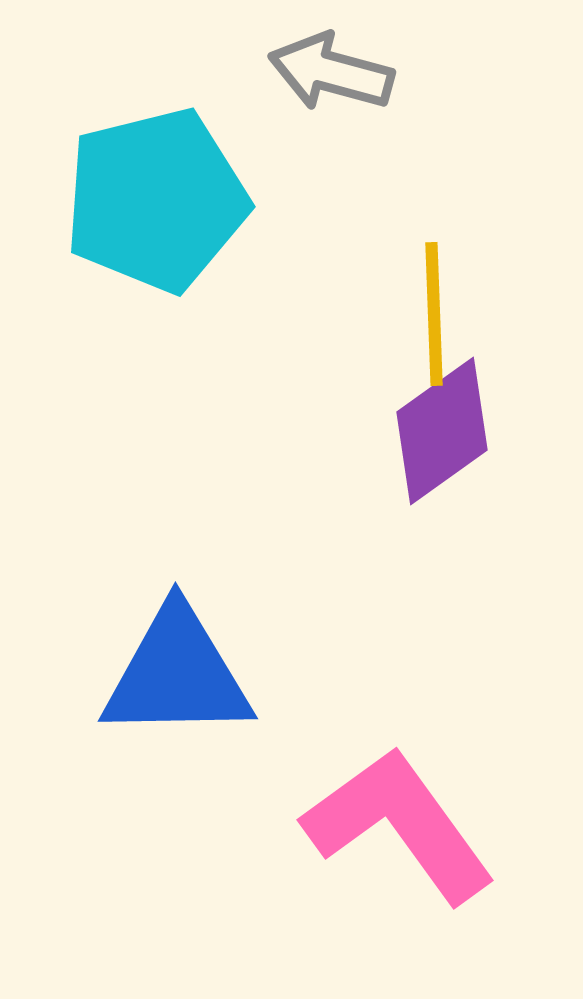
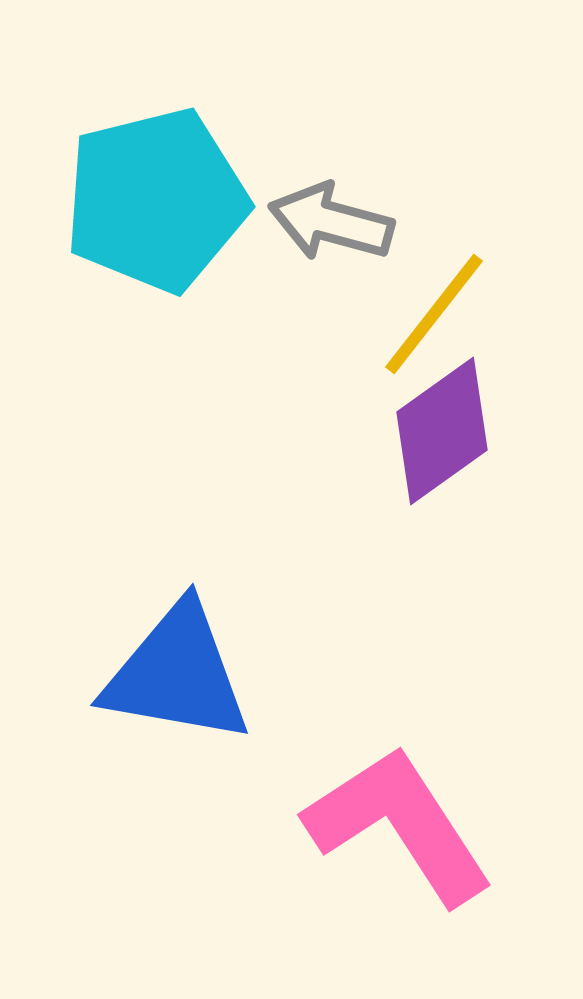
gray arrow: moved 150 px down
yellow line: rotated 40 degrees clockwise
blue triangle: rotated 11 degrees clockwise
pink L-shape: rotated 3 degrees clockwise
